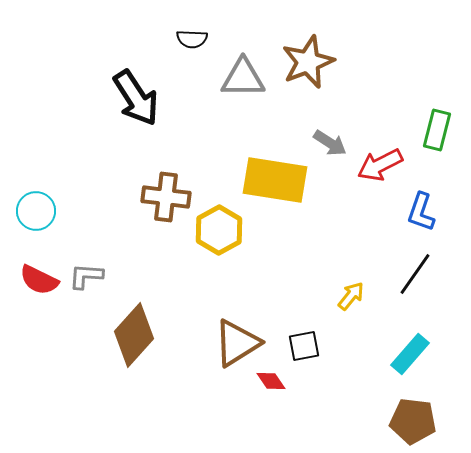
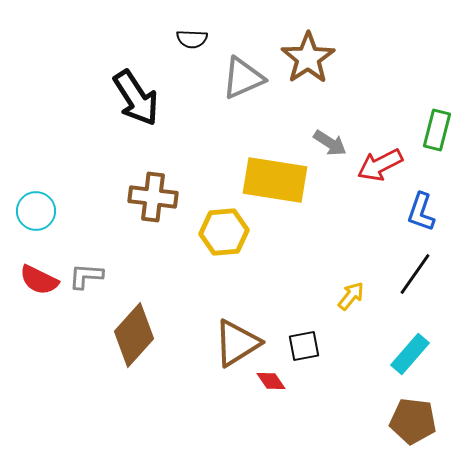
brown star: moved 4 px up; rotated 12 degrees counterclockwise
gray triangle: rotated 24 degrees counterclockwise
brown cross: moved 13 px left
yellow hexagon: moved 5 px right, 2 px down; rotated 24 degrees clockwise
